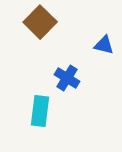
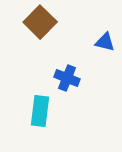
blue triangle: moved 1 px right, 3 px up
blue cross: rotated 10 degrees counterclockwise
